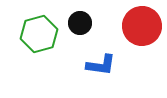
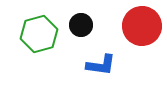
black circle: moved 1 px right, 2 px down
